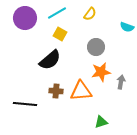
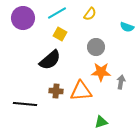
purple circle: moved 2 px left
orange star: rotated 12 degrees clockwise
